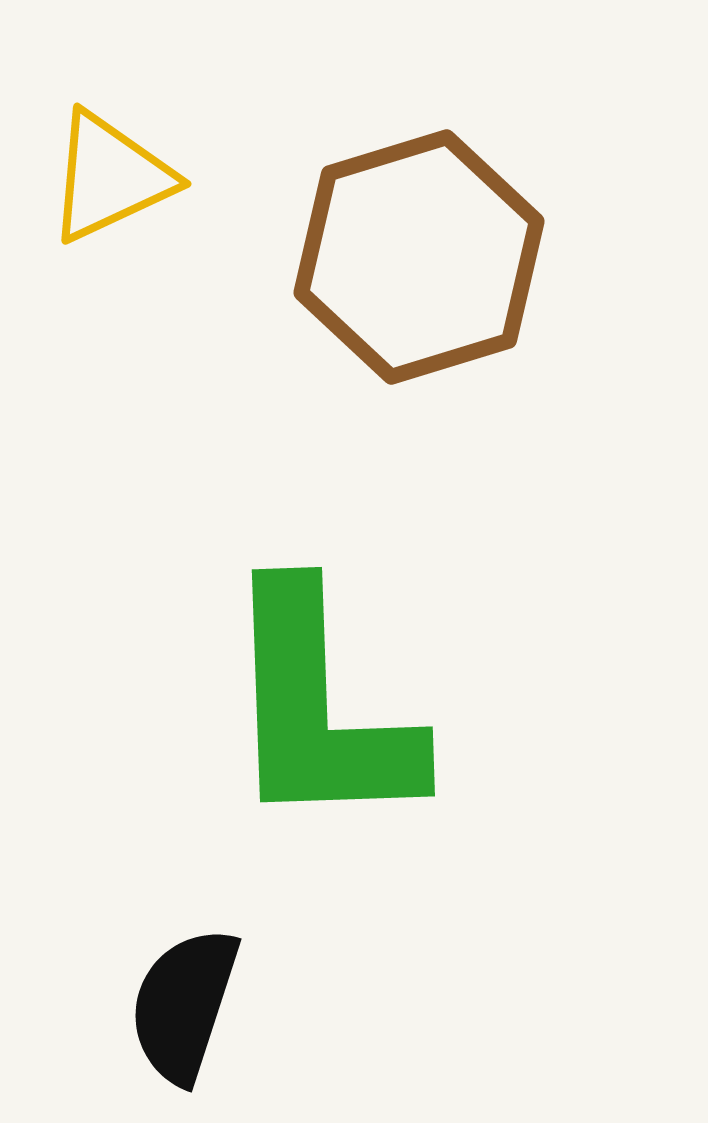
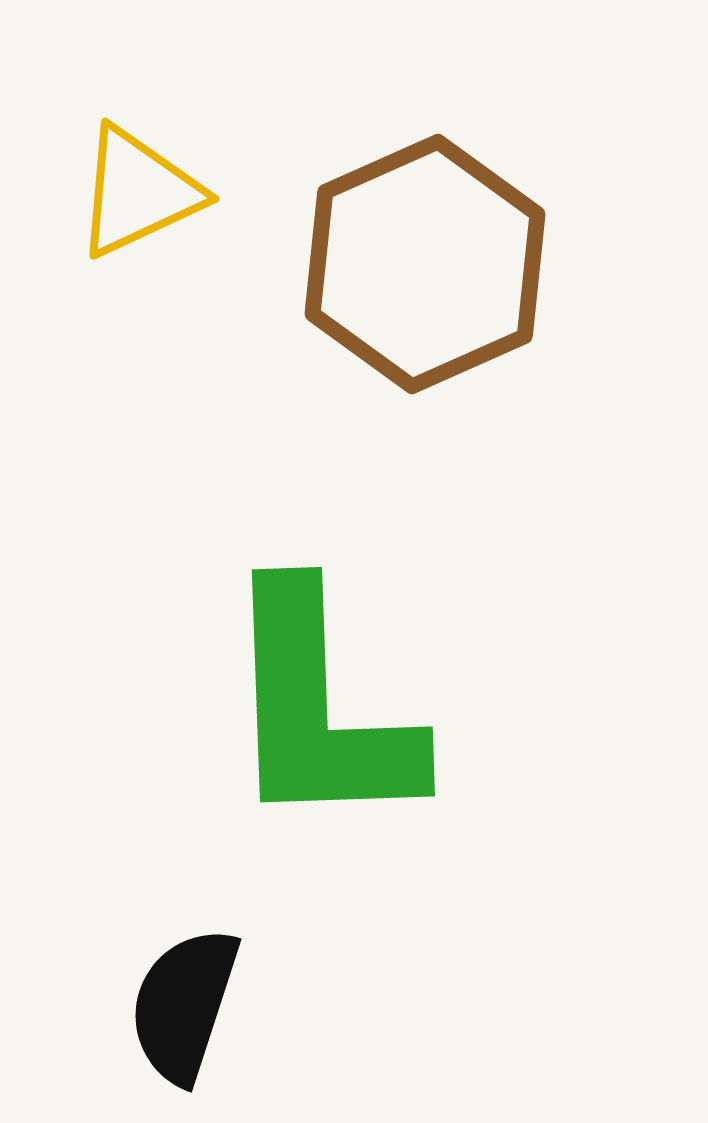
yellow triangle: moved 28 px right, 15 px down
brown hexagon: moved 6 px right, 7 px down; rotated 7 degrees counterclockwise
